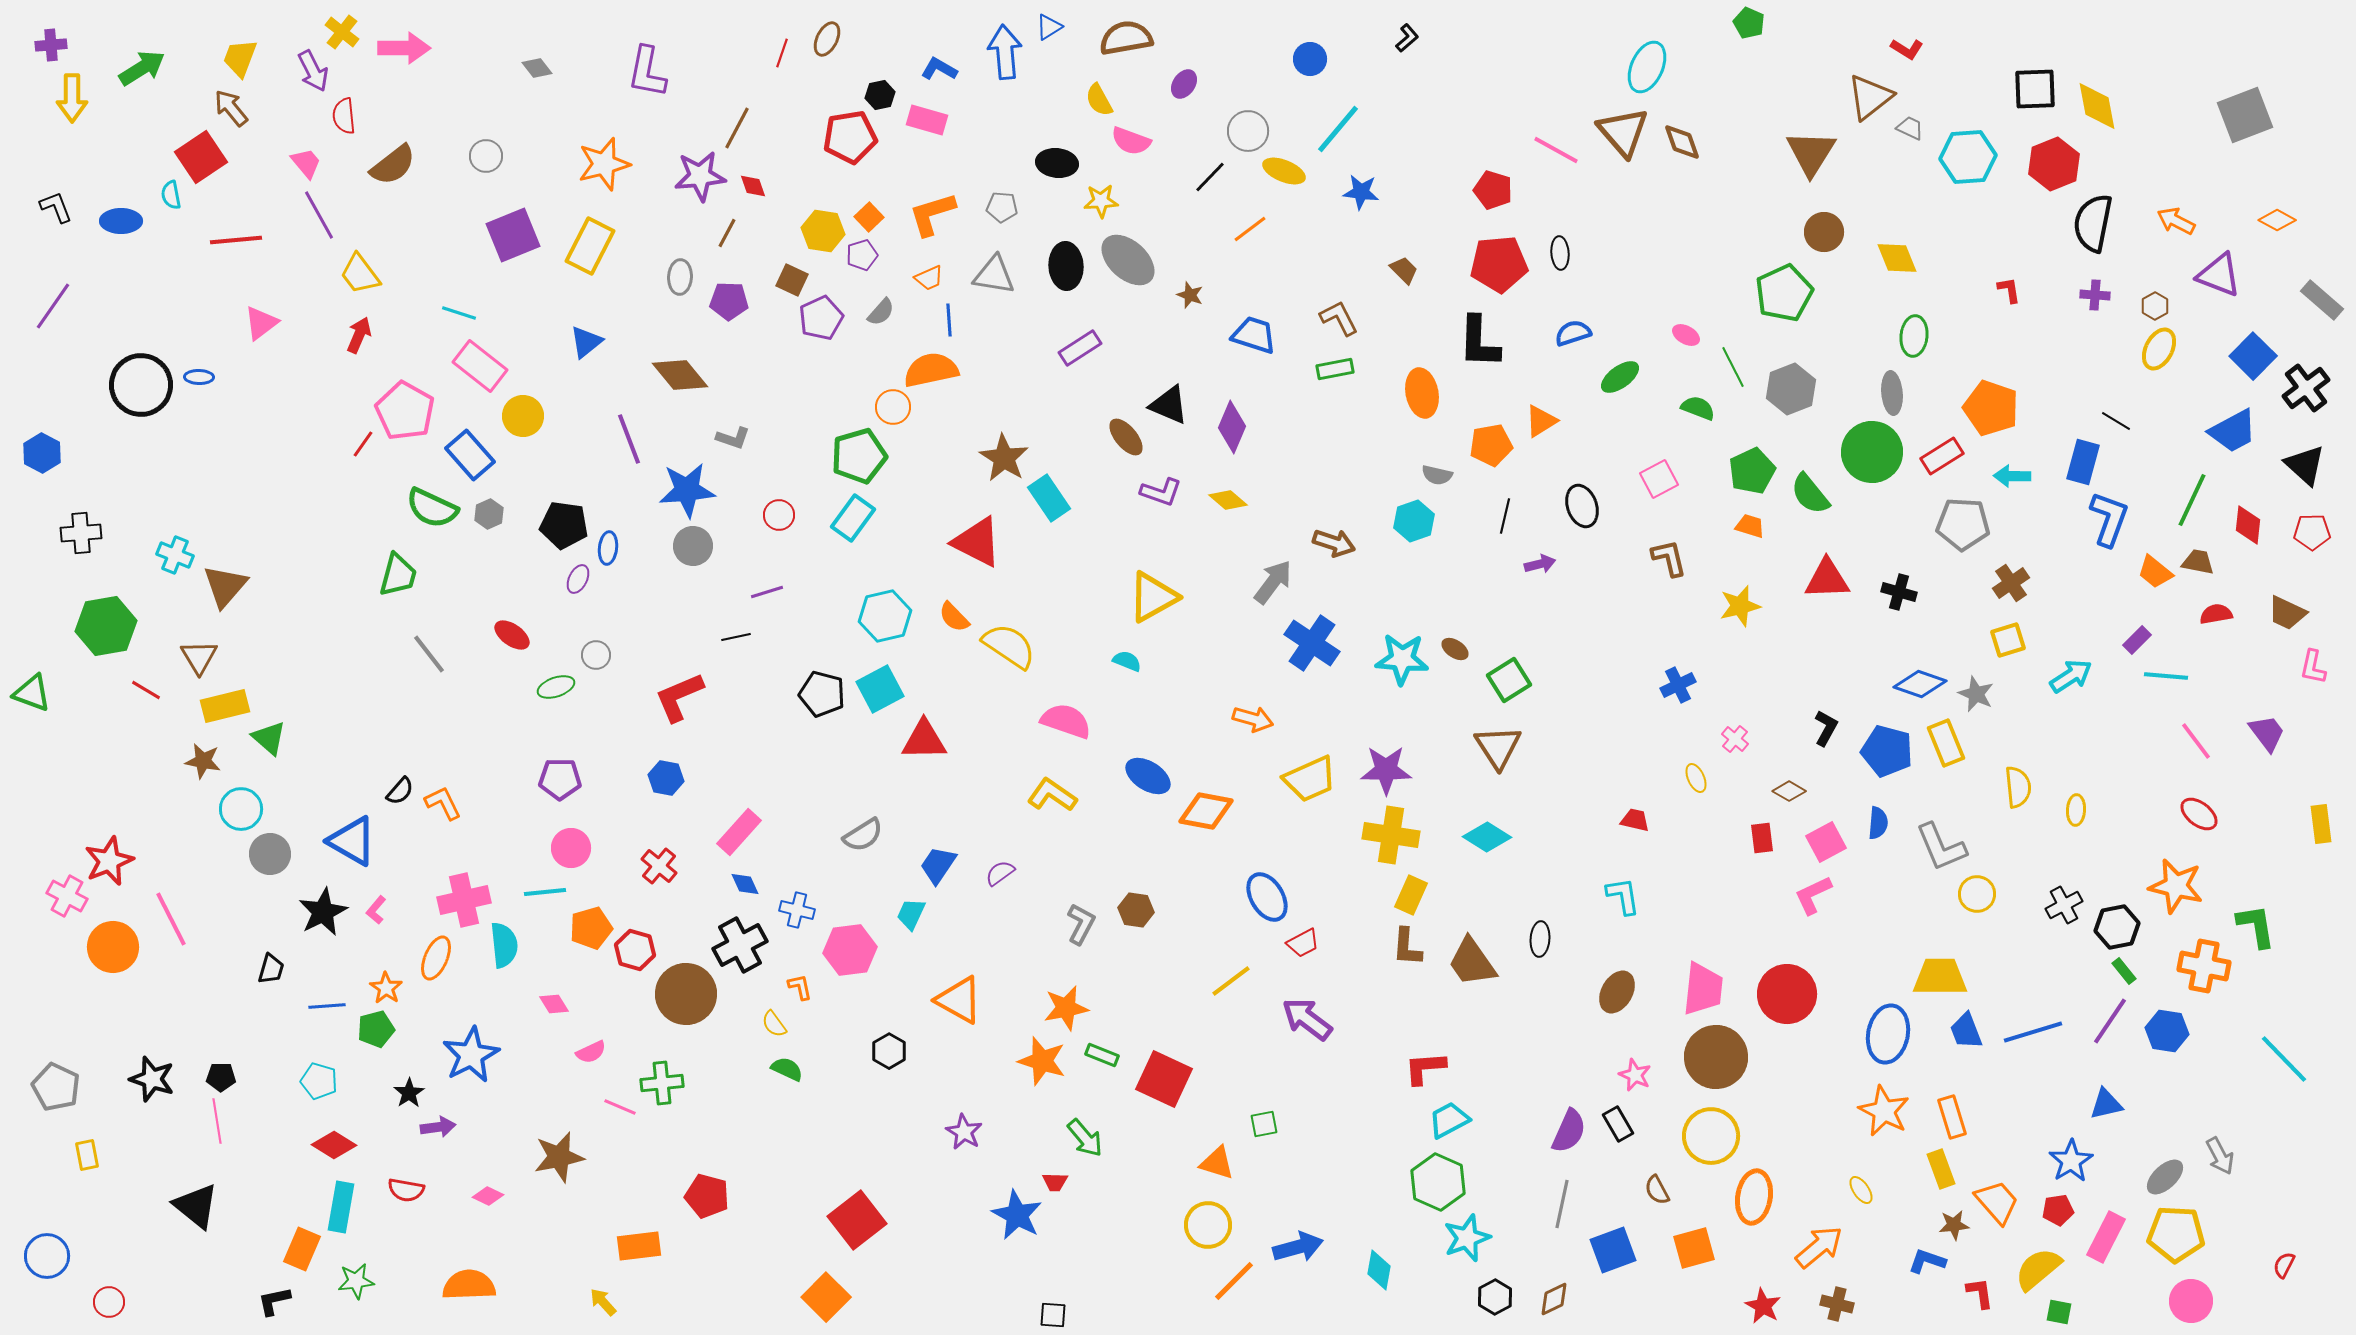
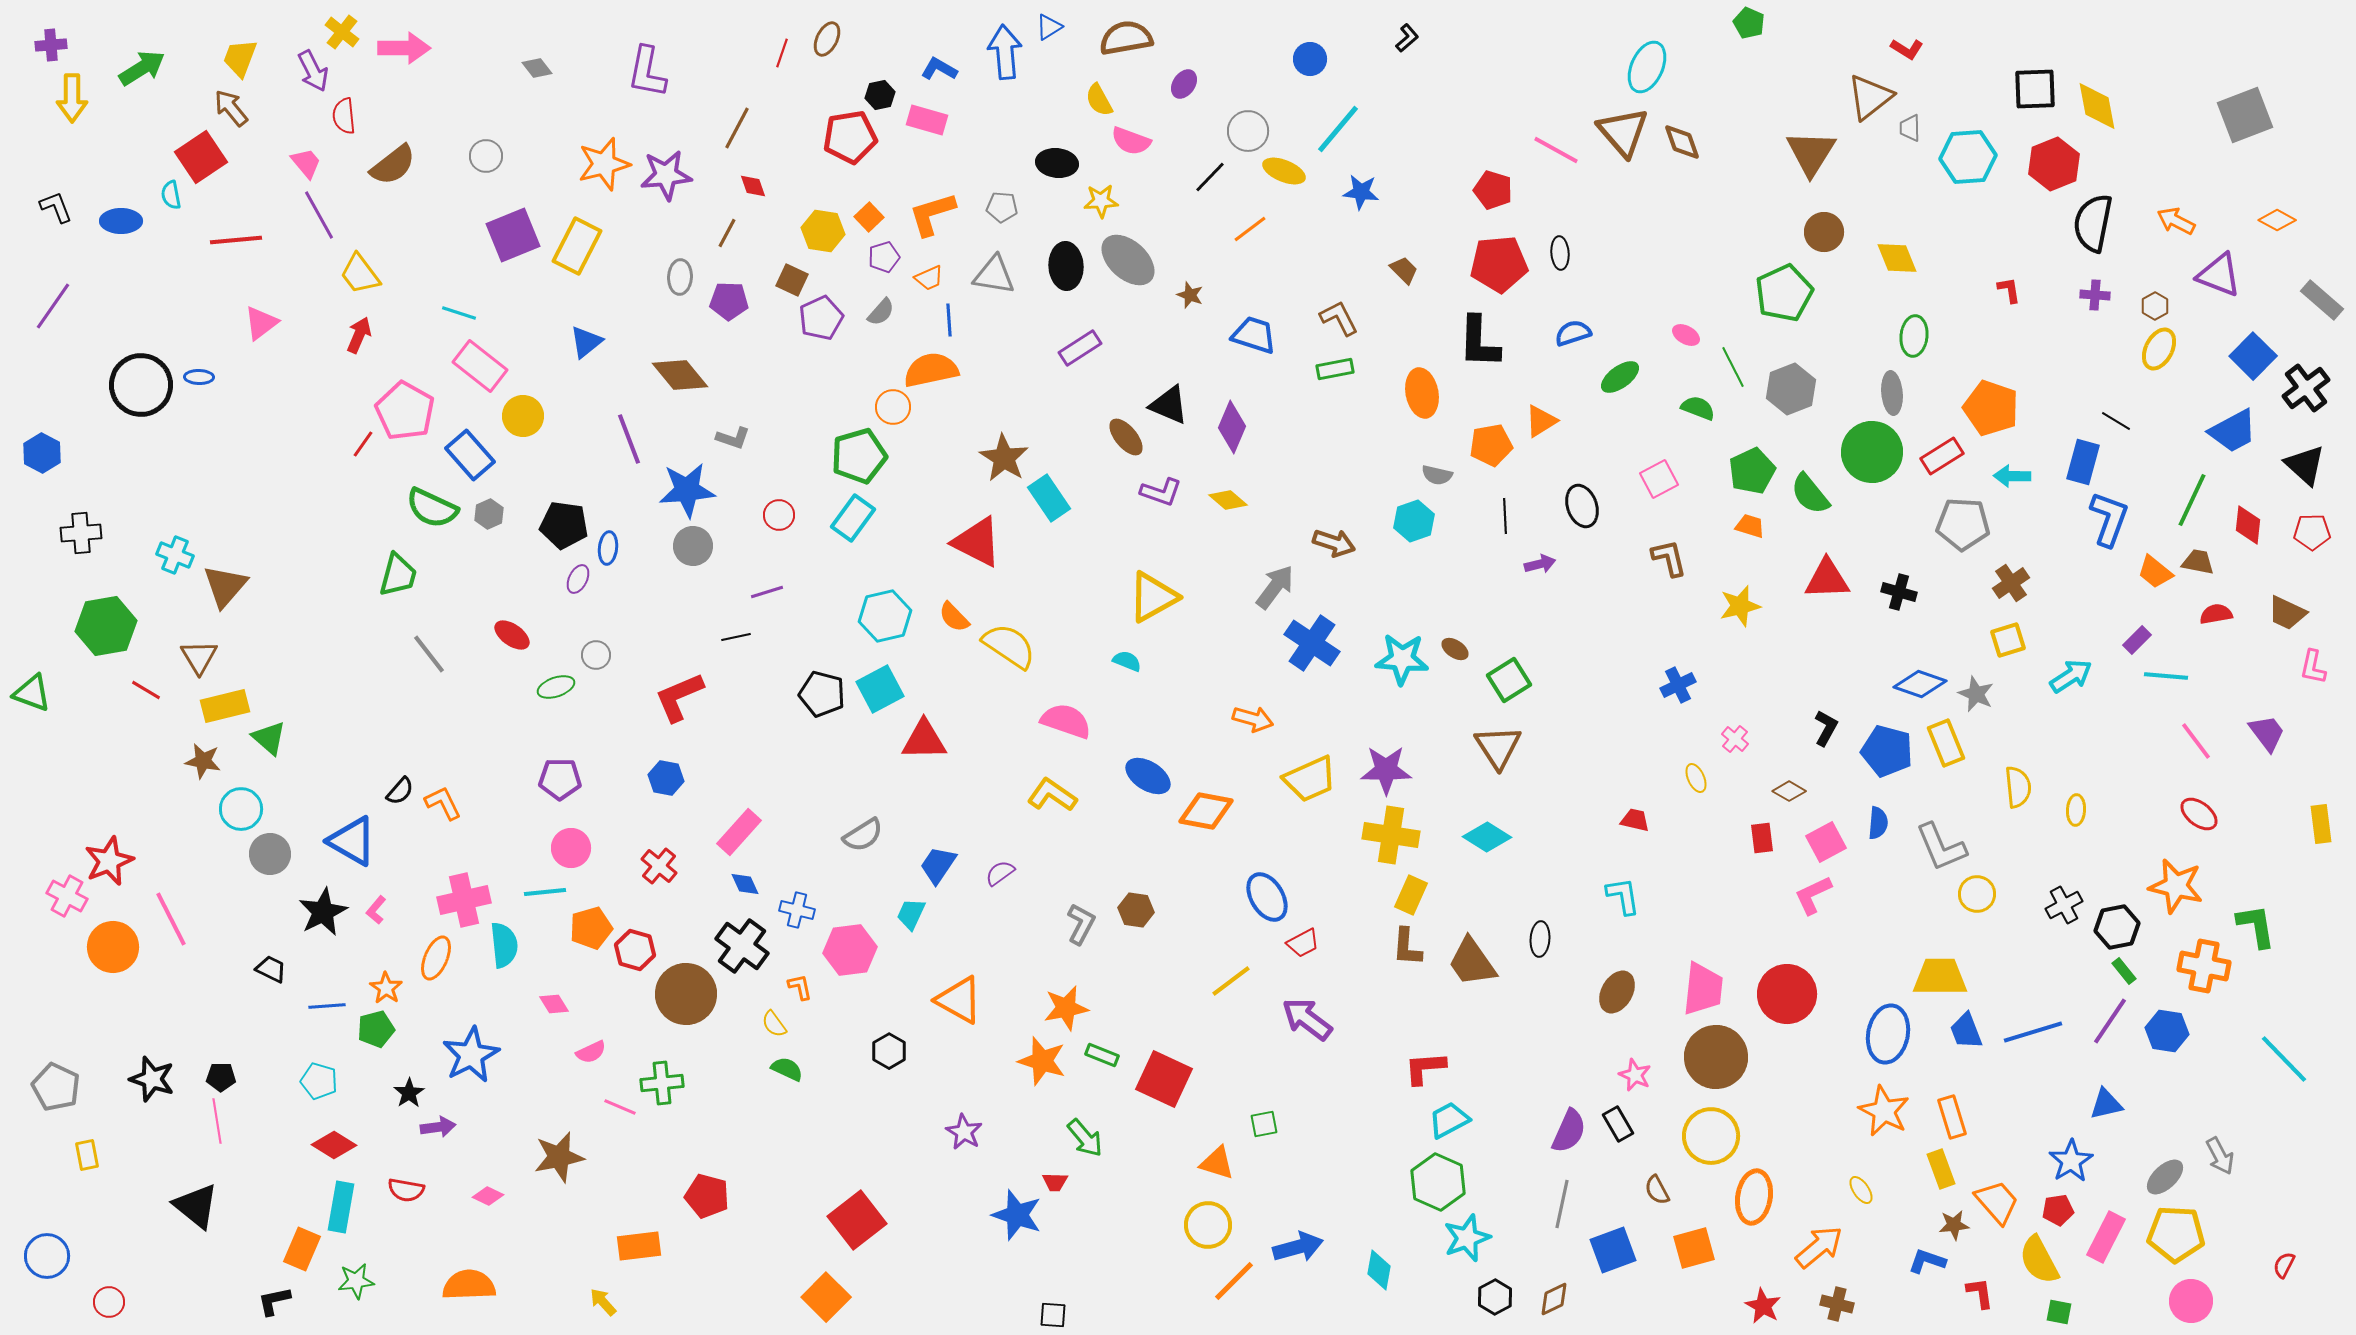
gray trapezoid at (1910, 128): rotated 116 degrees counterclockwise
purple star at (700, 176): moved 34 px left, 1 px up
yellow rectangle at (590, 246): moved 13 px left
purple pentagon at (862, 255): moved 22 px right, 2 px down
black line at (1505, 516): rotated 16 degrees counterclockwise
gray arrow at (1273, 582): moved 2 px right, 5 px down
black cross at (740, 945): moved 2 px right, 1 px down; rotated 26 degrees counterclockwise
black trapezoid at (271, 969): rotated 80 degrees counterclockwise
blue star at (1017, 1215): rotated 9 degrees counterclockwise
yellow semicircle at (2038, 1269): moved 1 px right, 9 px up; rotated 78 degrees counterclockwise
